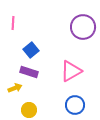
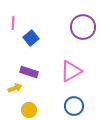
blue square: moved 12 px up
blue circle: moved 1 px left, 1 px down
